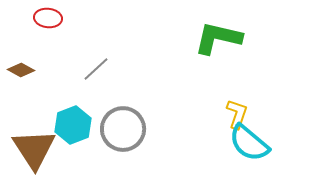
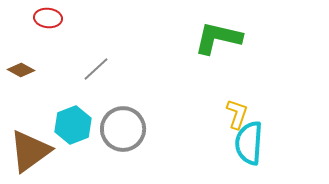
cyan semicircle: rotated 54 degrees clockwise
brown triangle: moved 4 px left, 2 px down; rotated 27 degrees clockwise
